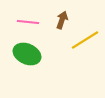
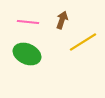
yellow line: moved 2 px left, 2 px down
